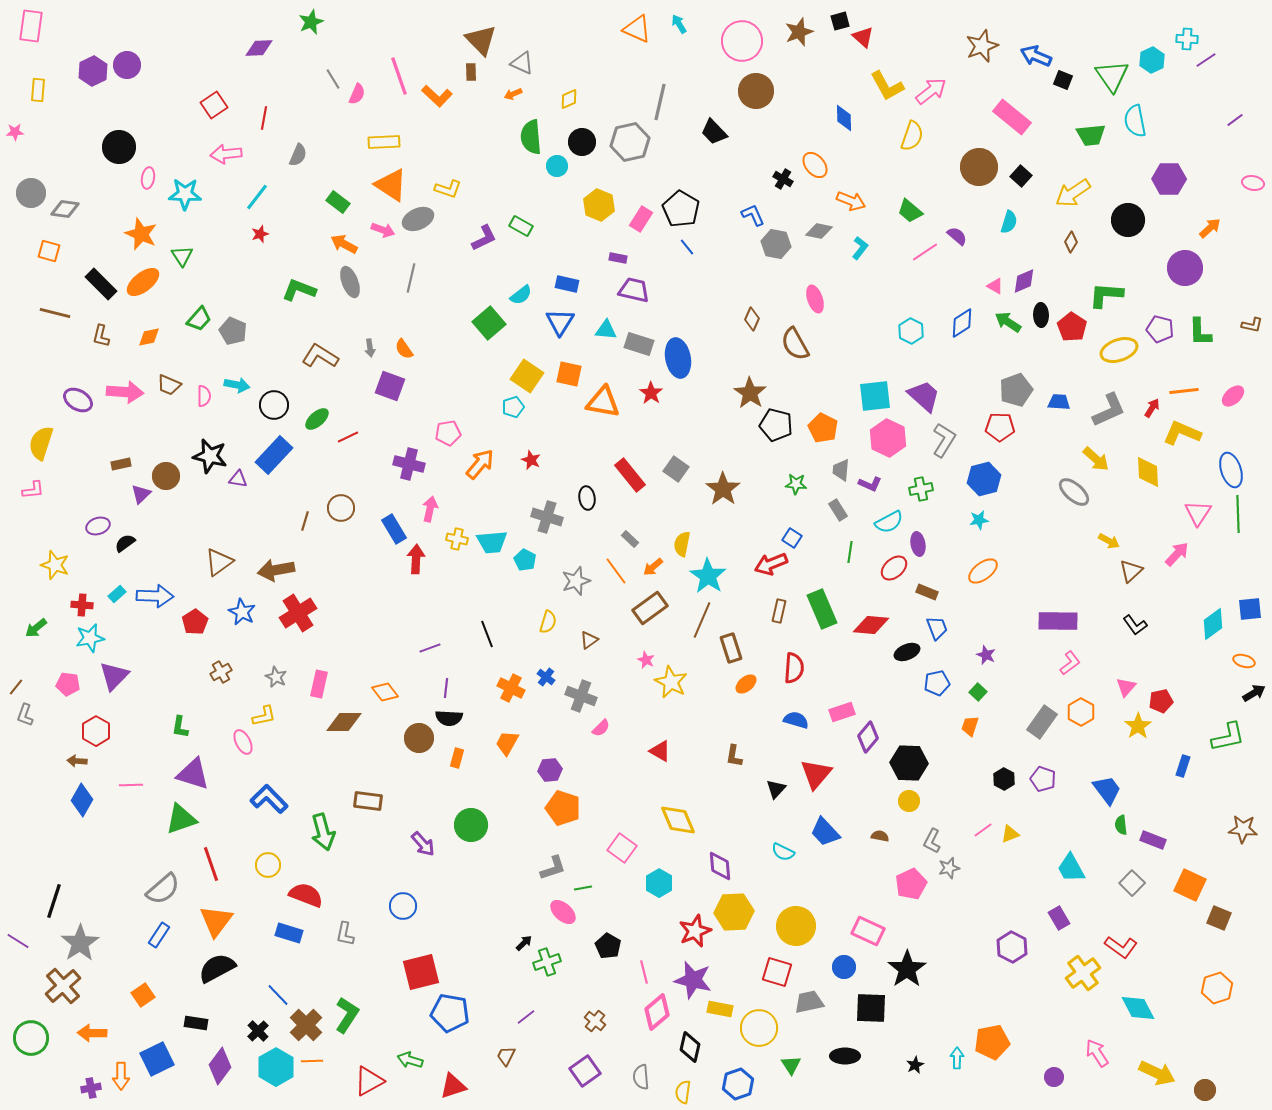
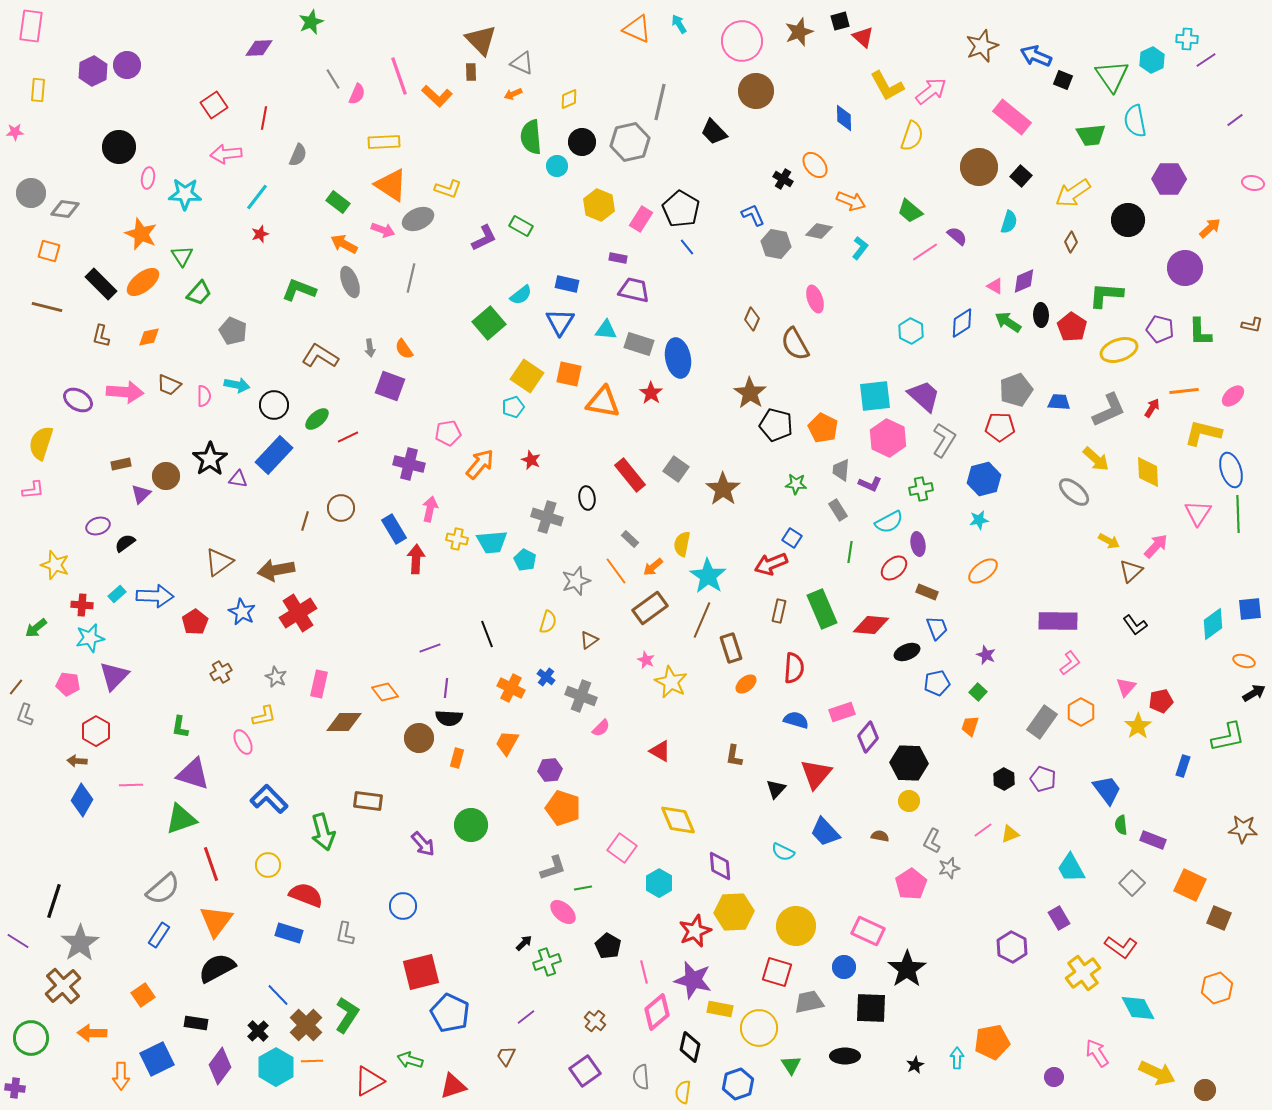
brown line at (55, 313): moved 8 px left, 6 px up
green trapezoid at (199, 319): moved 26 px up
yellow L-shape at (1182, 433): moved 21 px right; rotated 9 degrees counterclockwise
black star at (210, 456): moved 3 px down; rotated 24 degrees clockwise
pink arrow at (1177, 554): moved 21 px left, 8 px up
pink pentagon at (911, 884): rotated 8 degrees counterclockwise
blue pentagon at (450, 1013): rotated 15 degrees clockwise
purple cross at (91, 1088): moved 76 px left; rotated 18 degrees clockwise
